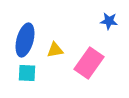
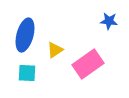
blue ellipse: moved 5 px up
yellow triangle: rotated 24 degrees counterclockwise
pink rectangle: moved 1 px left, 1 px down; rotated 20 degrees clockwise
